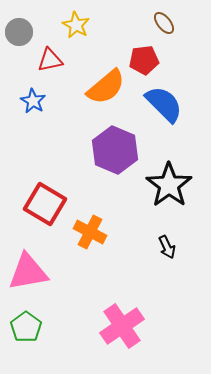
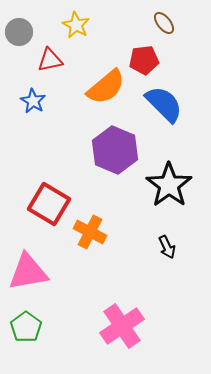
red square: moved 4 px right
